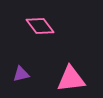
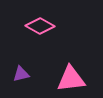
pink diamond: rotated 24 degrees counterclockwise
